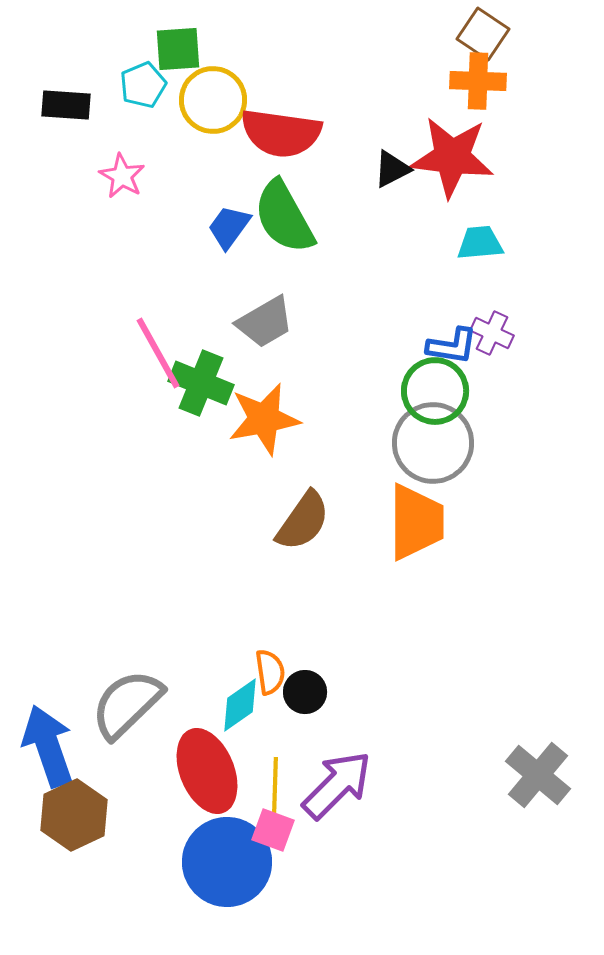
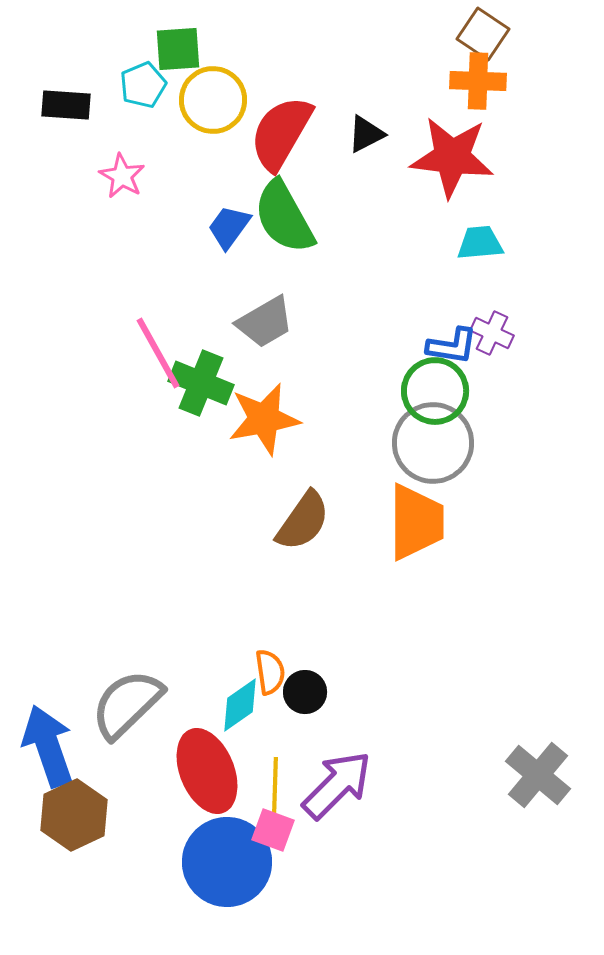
red semicircle: rotated 112 degrees clockwise
black triangle: moved 26 px left, 35 px up
